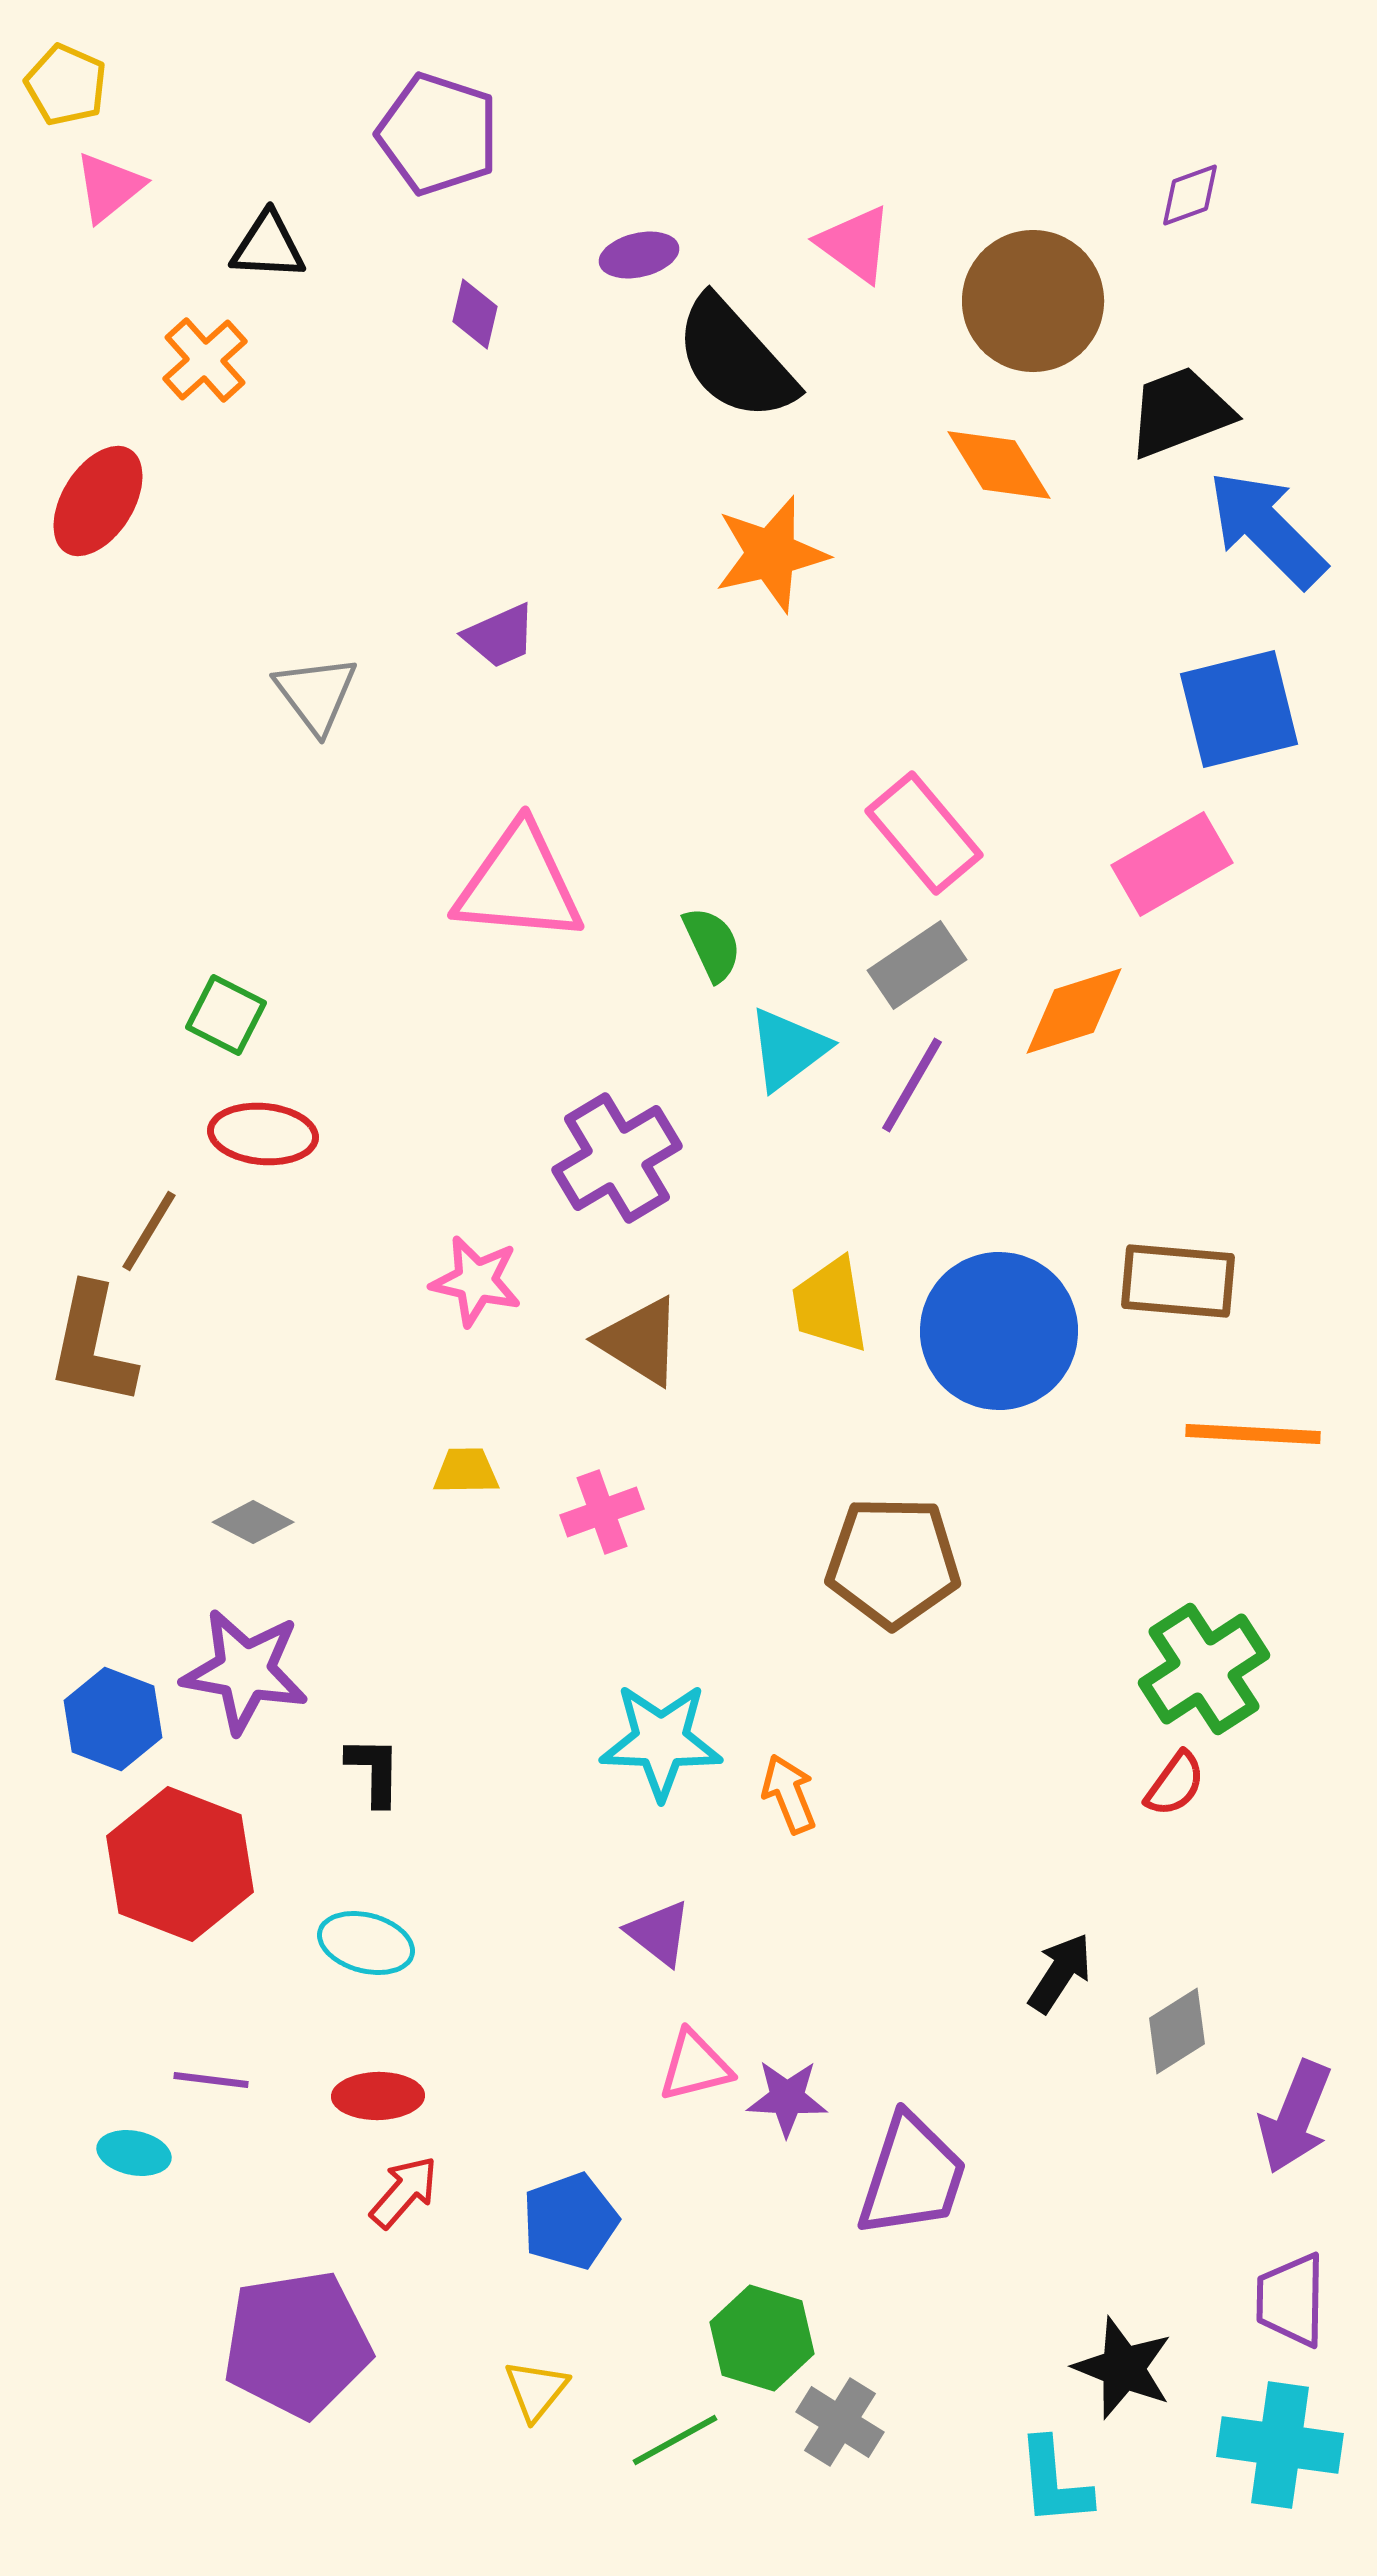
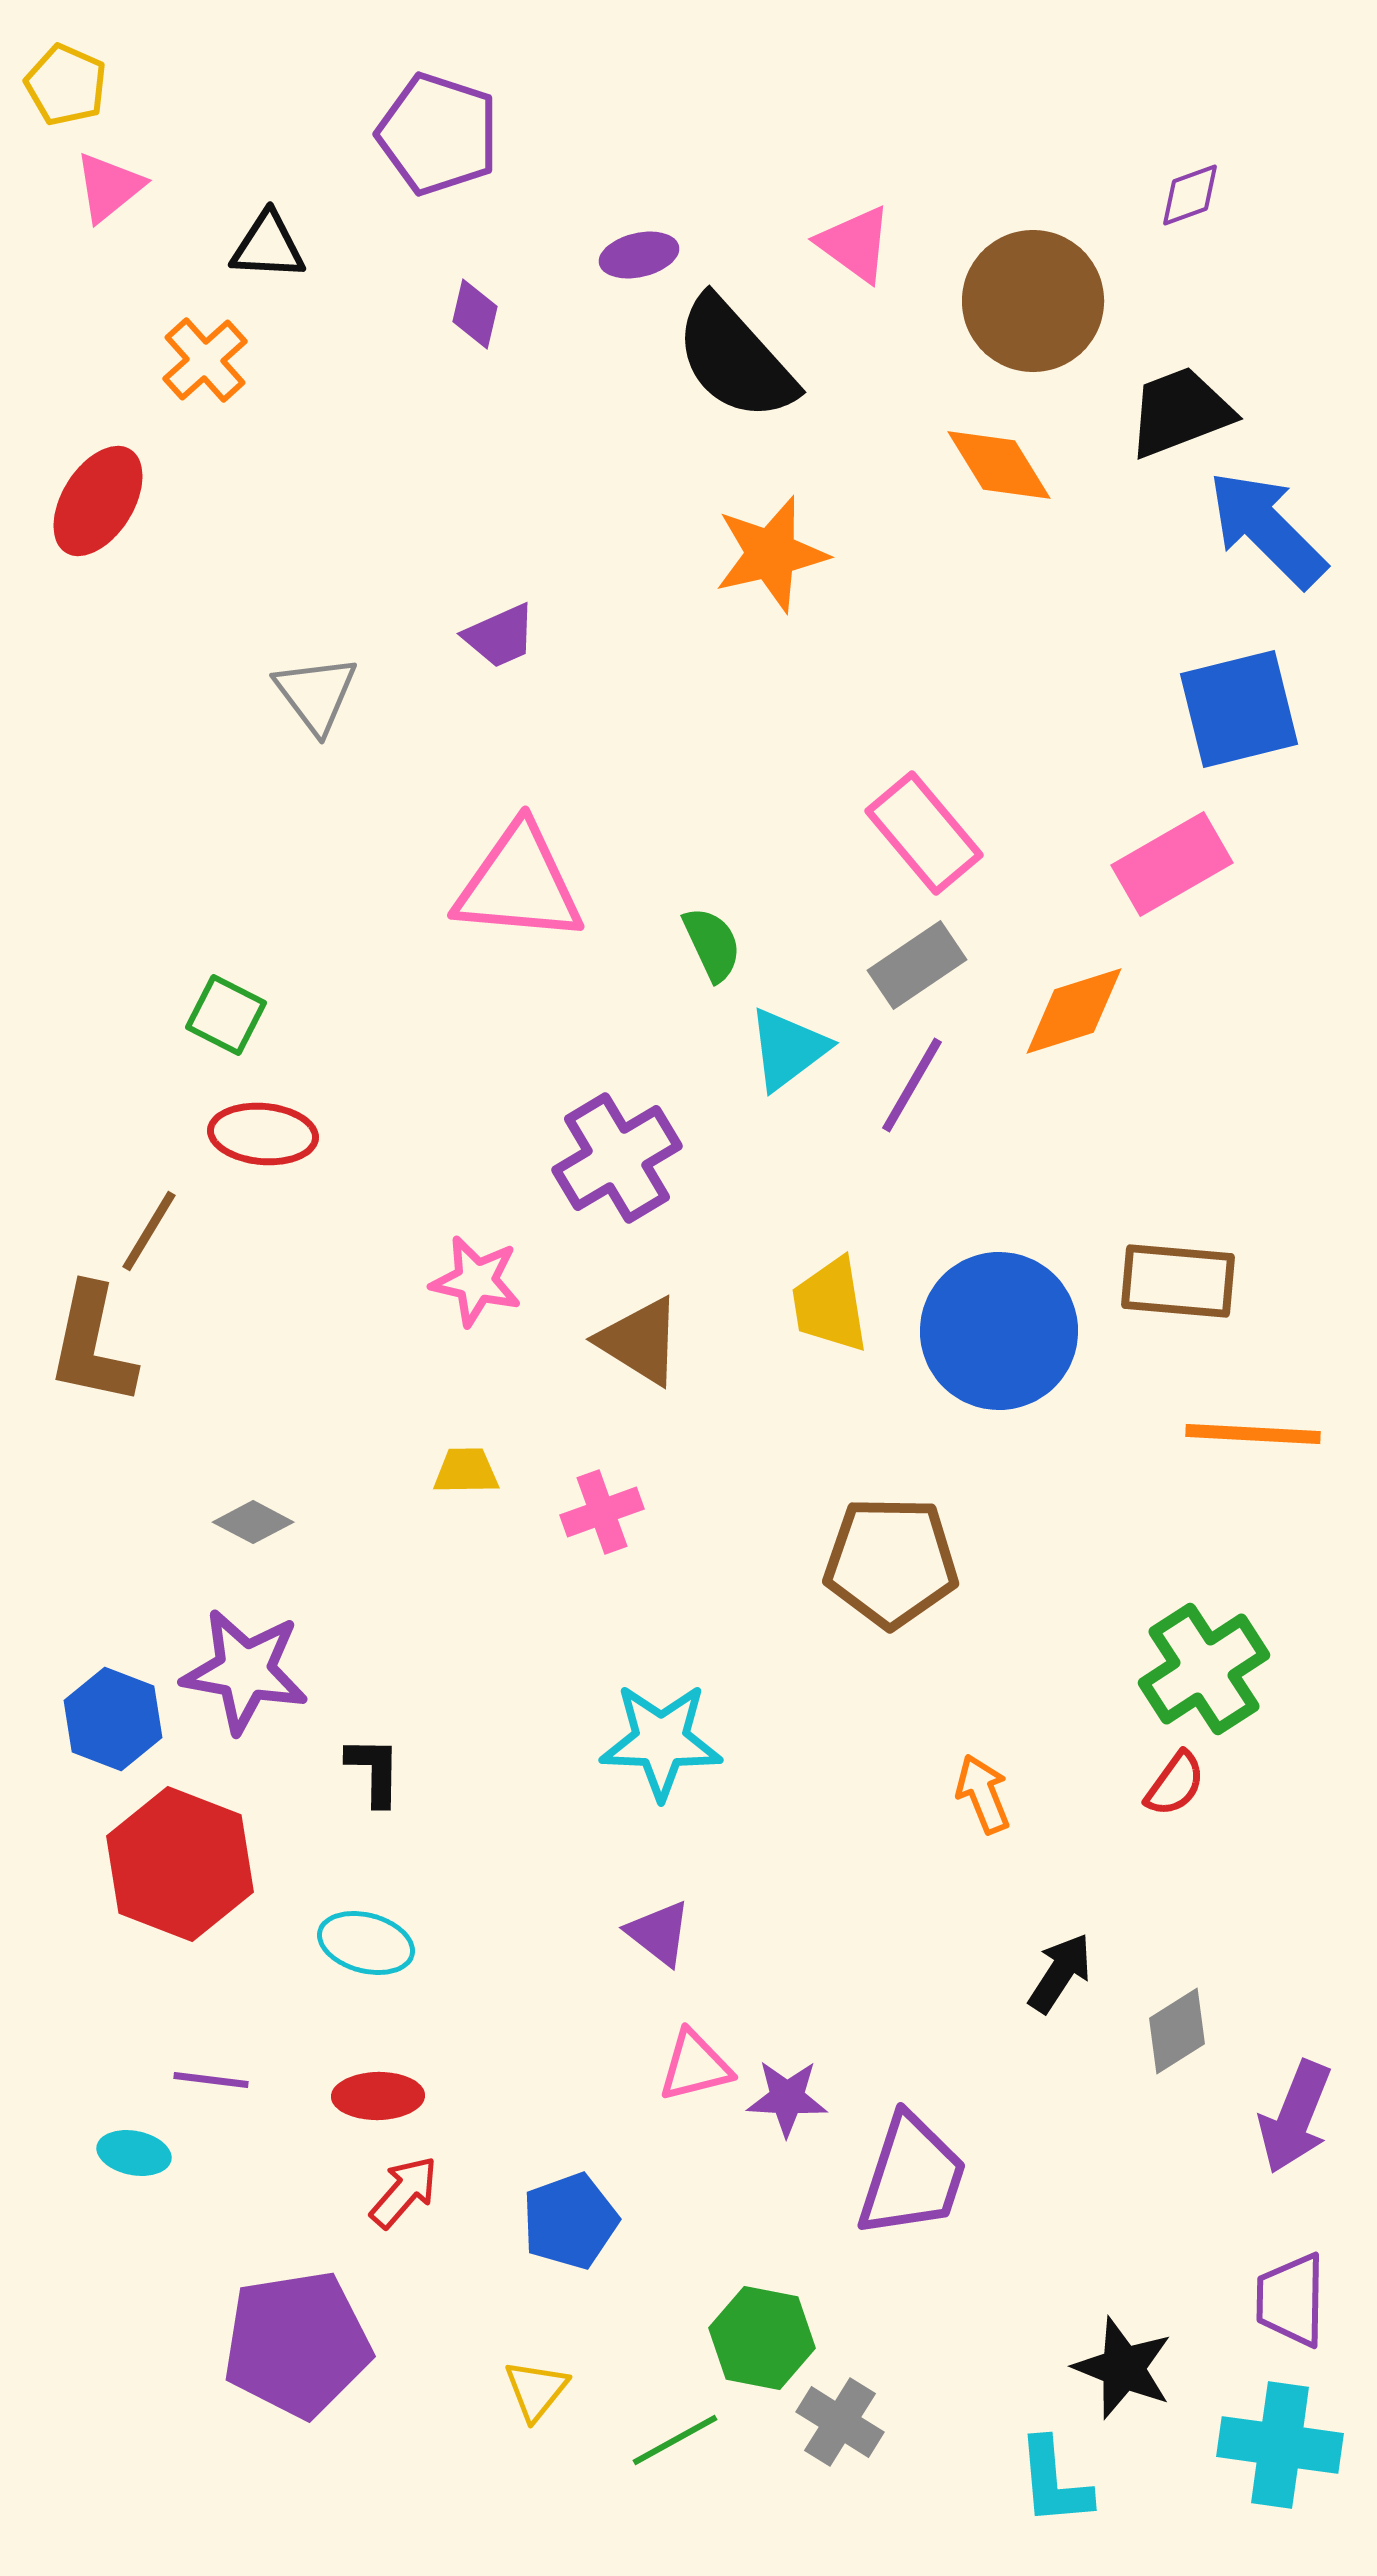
brown pentagon at (893, 1562): moved 2 px left
orange arrow at (789, 1794): moved 194 px right
green hexagon at (762, 2338): rotated 6 degrees counterclockwise
